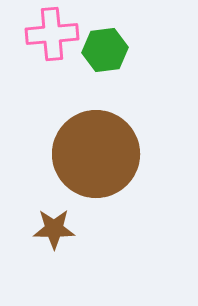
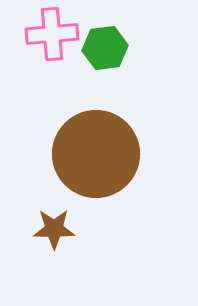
green hexagon: moved 2 px up
